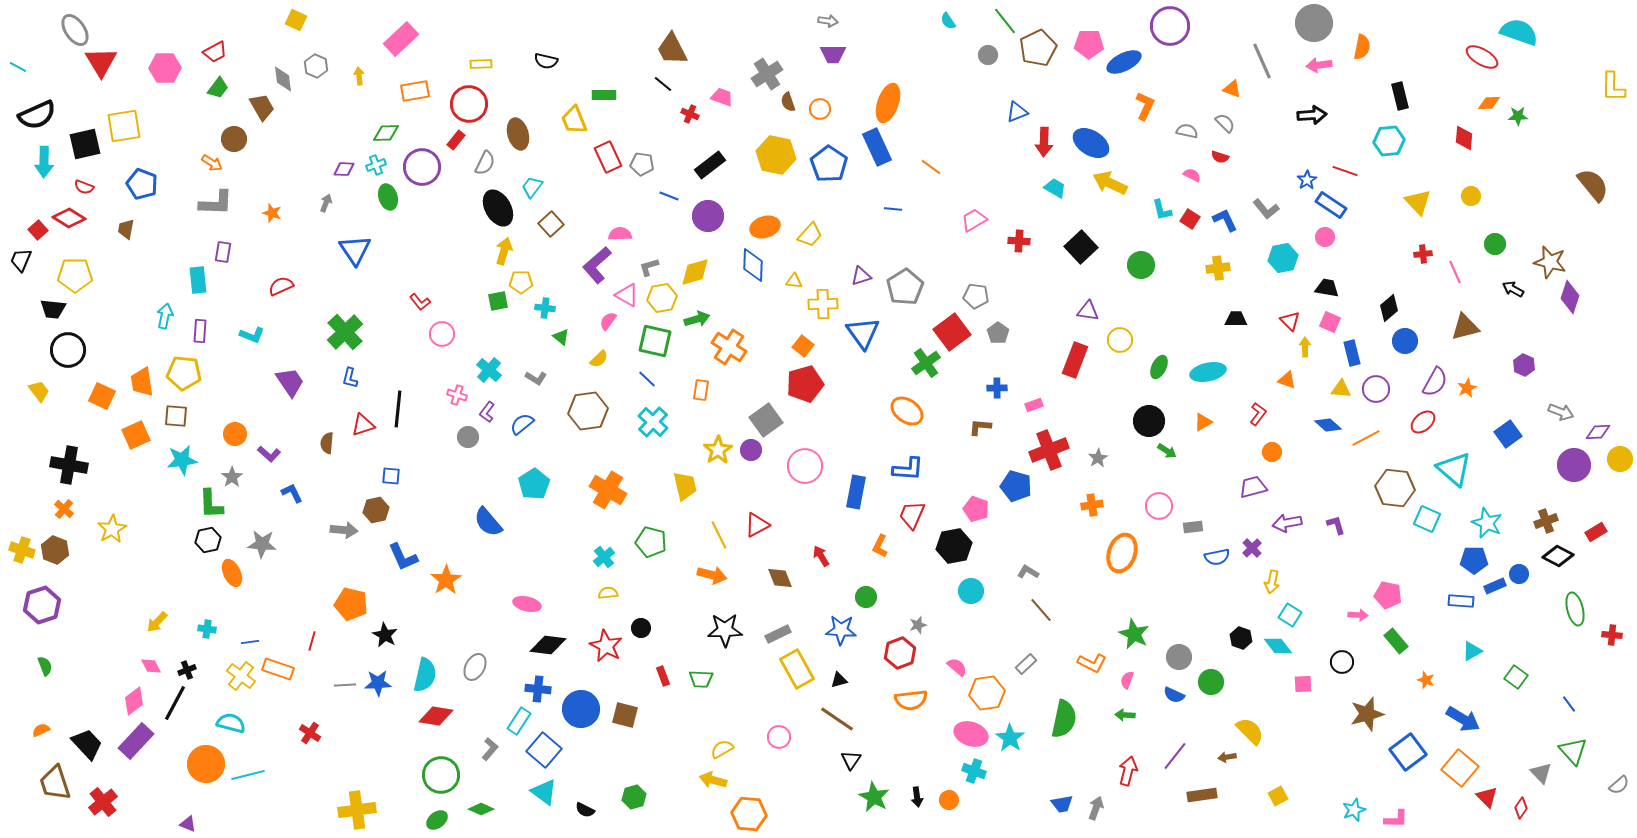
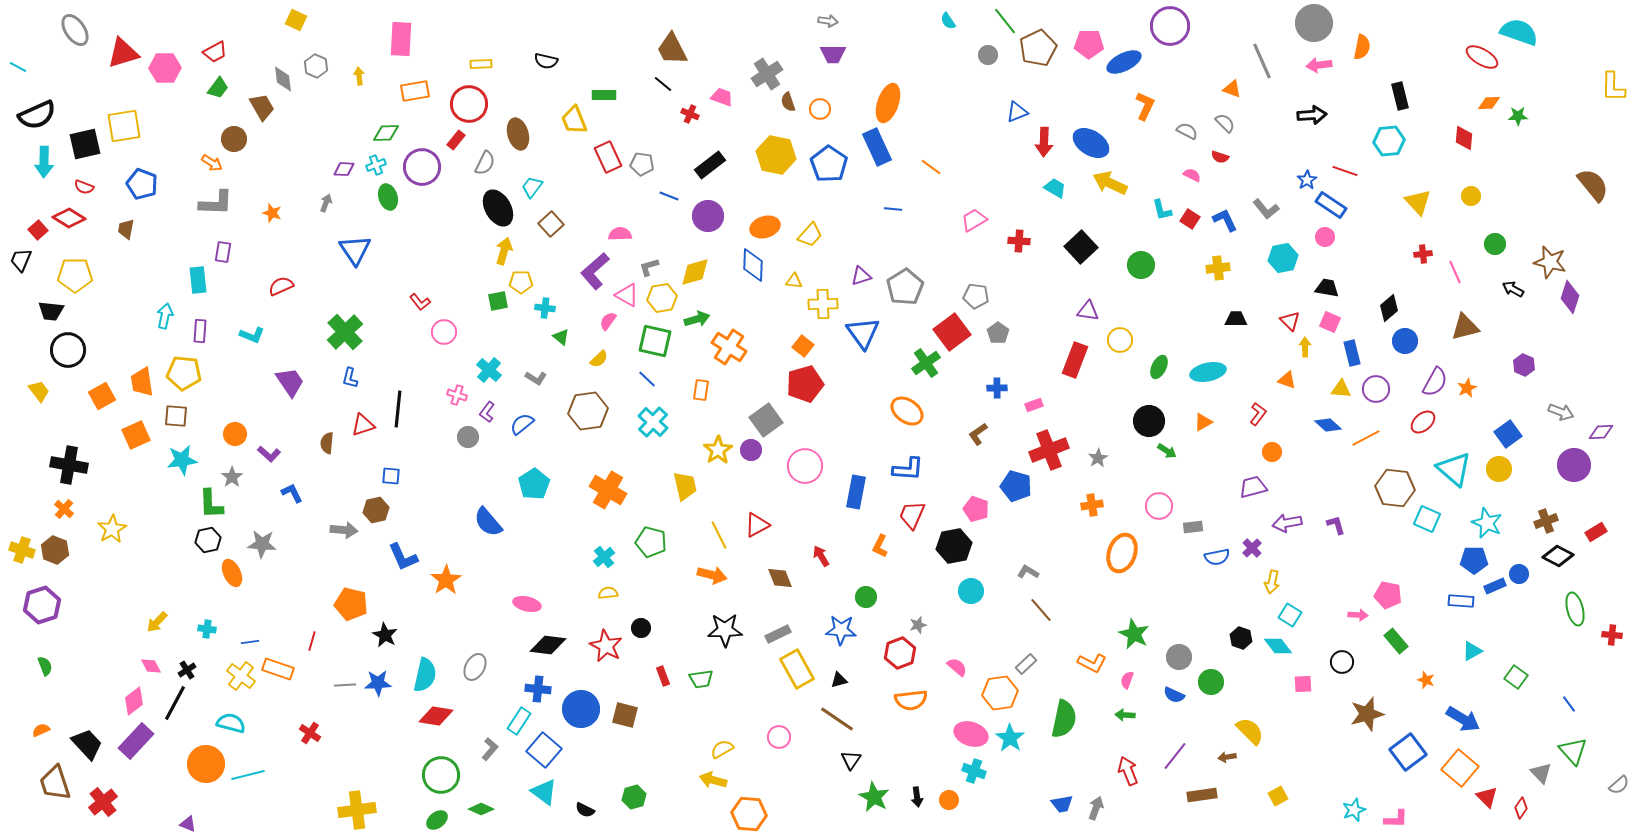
pink rectangle at (401, 39): rotated 44 degrees counterclockwise
red triangle at (101, 62): moved 22 px right, 9 px up; rotated 44 degrees clockwise
gray semicircle at (1187, 131): rotated 15 degrees clockwise
purple L-shape at (597, 265): moved 2 px left, 6 px down
black trapezoid at (53, 309): moved 2 px left, 2 px down
pink circle at (442, 334): moved 2 px right, 2 px up
orange square at (102, 396): rotated 36 degrees clockwise
brown L-shape at (980, 427): moved 2 px left, 7 px down; rotated 40 degrees counterclockwise
purple diamond at (1598, 432): moved 3 px right
yellow circle at (1620, 459): moved 121 px left, 10 px down
black cross at (187, 670): rotated 12 degrees counterclockwise
green trapezoid at (701, 679): rotated 10 degrees counterclockwise
orange hexagon at (987, 693): moved 13 px right
red arrow at (1128, 771): rotated 36 degrees counterclockwise
